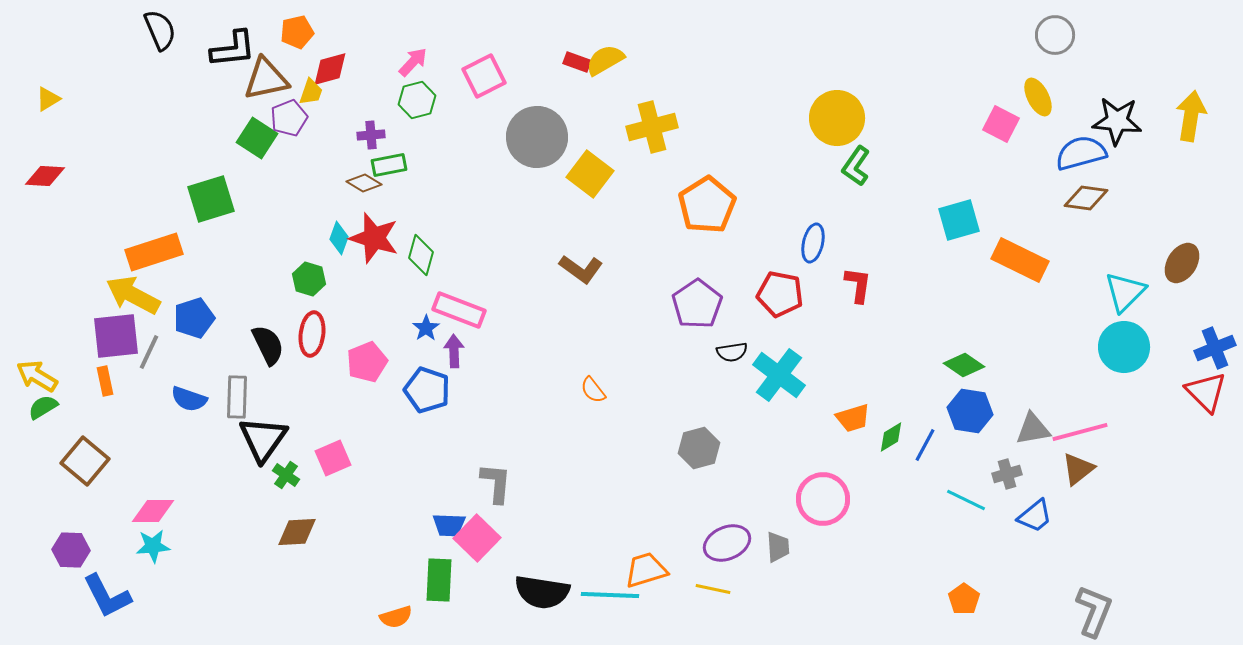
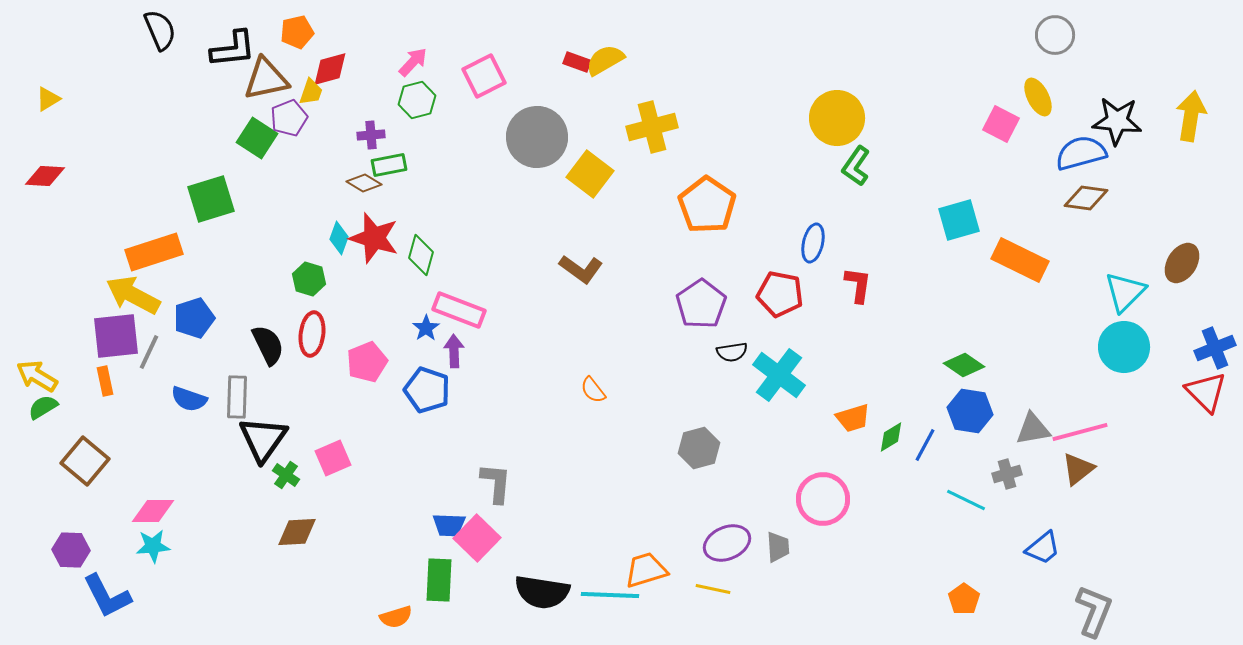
orange pentagon at (707, 205): rotated 6 degrees counterclockwise
purple pentagon at (697, 304): moved 4 px right
blue trapezoid at (1035, 516): moved 8 px right, 32 px down
